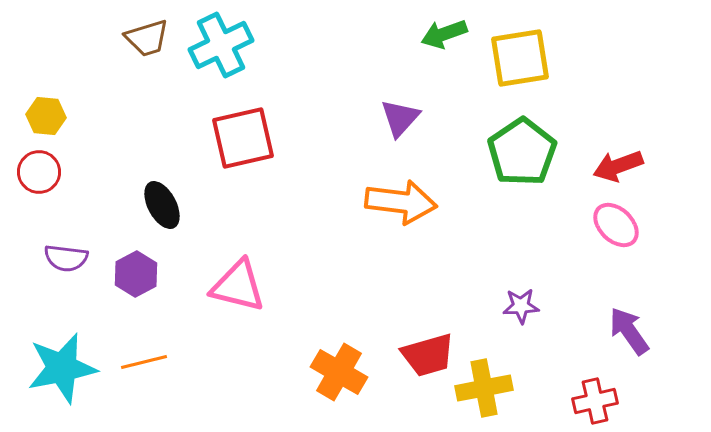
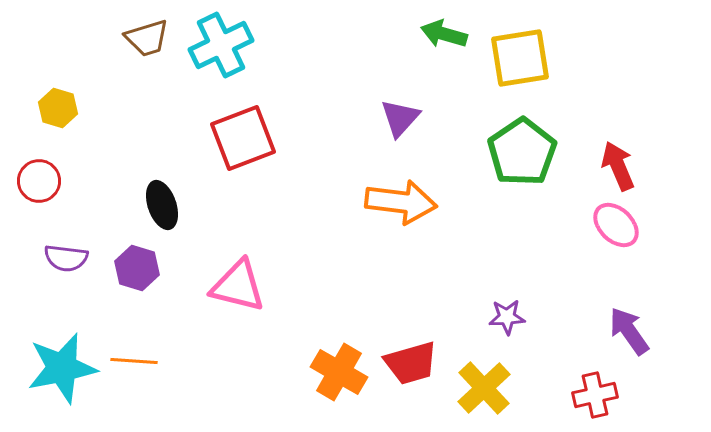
green arrow: rotated 36 degrees clockwise
yellow hexagon: moved 12 px right, 8 px up; rotated 12 degrees clockwise
red square: rotated 8 degrees counterclockwise
red arrow: rotated 87 degrees clockwise
red circle: moved 9 px down
black ellipse: rotated 9 degrees clockwise
purple hexagon: moved 1 px right, 6 px up; rotated 15 degrees counterclockwise
purple star: moved 14 px left, 11 px down
red trapezoid: moved 17 px left, 8 px down
orange line: moved 10 px left, 1 px up; rotated 18 degrees clockwise
yellow cross: rotated 32 degrees counterclockwise
red cross: moved 6 px up
